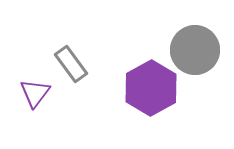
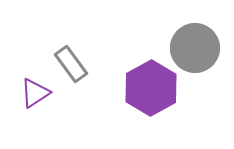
gray circle: moved 2 px up
purple triangle: rotated 20 degrees clockwise
